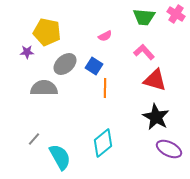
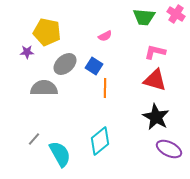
pink L-shape: moved 11 px right; rotated 35 degrees counterclockwise
cyan diamond: moved 3 px left, 2 px up
cyan semicircle: moved 3 px up
